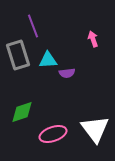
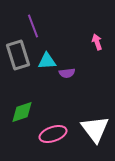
pink arrow: moved 4 px right, 3 px down
cyan triangle: moved 1 px left, 1 px down
